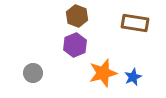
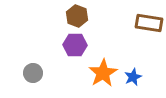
brown rectangle: moved 14 px right
purple hexagon: rotated 25 degrees clockwise
orange star: rotated 16 degrees counterclockwise
